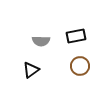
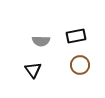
brown circle: moved 1 px up
black triangle: moved 2 px right; rotated 30 degrees counterclockwise
